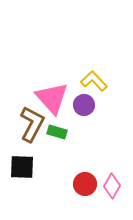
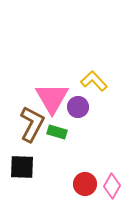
pink triangle: rotated 12 degrees clockwise
purple circle: moved 6 px left, 2 px down
